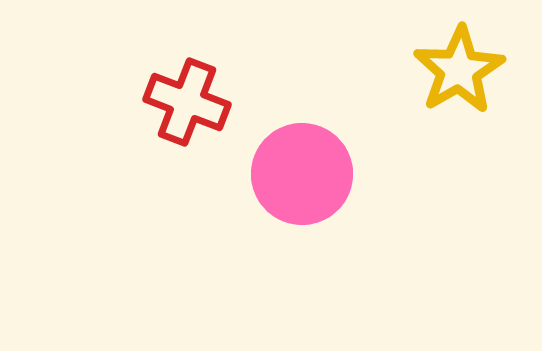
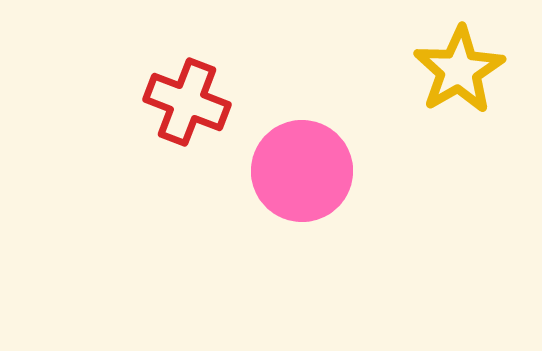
pink circle: moved 3 px up
